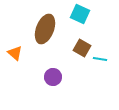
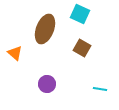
cyan line: moved 30 px down
purple circle: moved 6 px left, 7 px down
